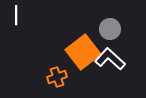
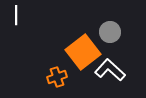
gray circle: moved 3 px down
white L-shape: moved 11 px down
